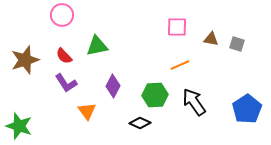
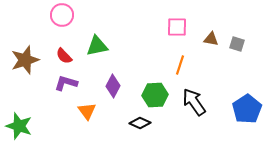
orange line: rotated 48 degrees counterclockwise
purple L-shape: rotated 140 degrees clockwise
